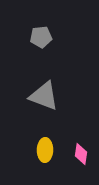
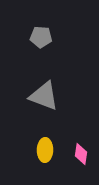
gray pentagon: rotated 10 degrees clockwise
